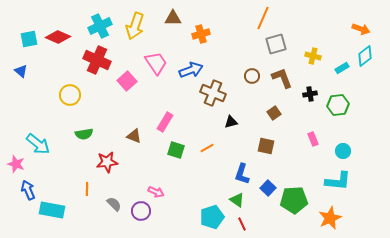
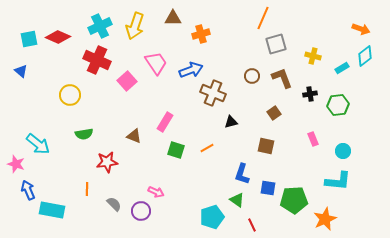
blue square at (268, 188): rotated 35 degrees counterclockwise
orange star at (330, 218): moved 5 px left, 1 px down
red line at (242, 224): moved 10 px right, 1 px down
